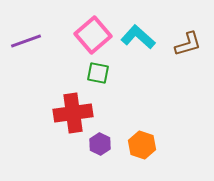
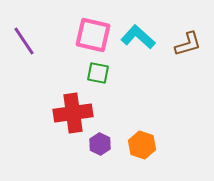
pink square: rotated 36 degrees counterclockwise
purple line: moved 2 px left; rotated 76 degrees clockwise
